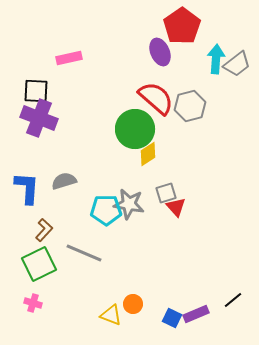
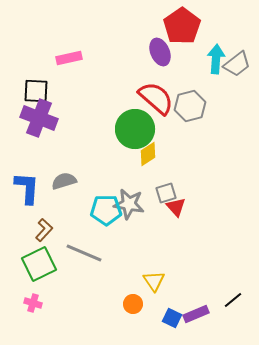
yellow triangle: moved 43 px right, 34 px up; rotated 35 degrees clockwise
